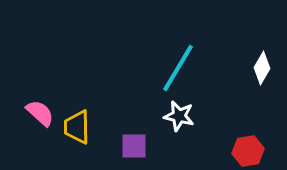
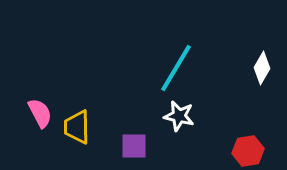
cyan line: moved 2 px left
pink semicircle: rotated 20 degrees clockwise
